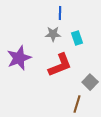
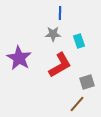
cyan rectangle: moved 2 px right, 3 px down
purple star: rotated 20 degrees counterclockwise
red L-shape: rotated 8 degrees counterclockwise
gray square: moved 3 px left; rotated 28 degrees clockwise
brown line: rotated 24 degrees clockwise
